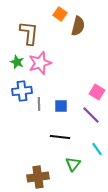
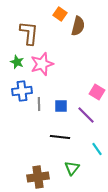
pink star: moved 2 px right, 1 px down
purple line: moved 5 px left
green triangle: moved 1 px left, 4 px down
